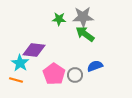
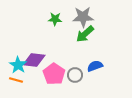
green star: moved 4 px left
green arrow: rotated 78 degrees counterclockwise
purple diamond: moved 10 px down
cyan star: moved 2 px left, 2 px down
